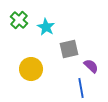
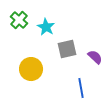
gray square: moved 2 px left
purple semicircle: moved 4 px right, 9 px up
